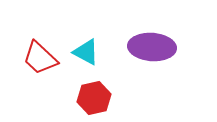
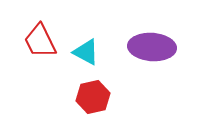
red trapezoid: moved 17 px up; rotated 21 degrees clockwise
red hexagon: moved 1 px left, 1 px up
